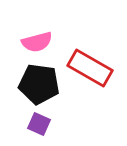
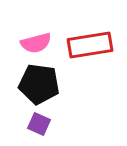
pink semicircle: moved 1 px left, 1 px down
red rectangle: moved 23 px up; rotated 39 degrees counterclockwise
